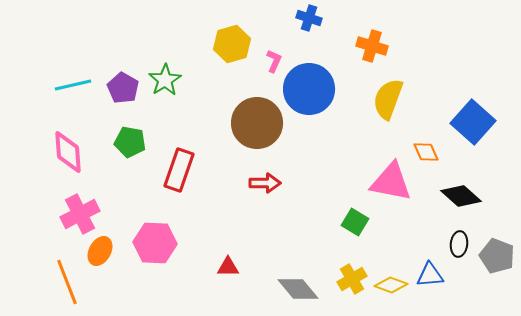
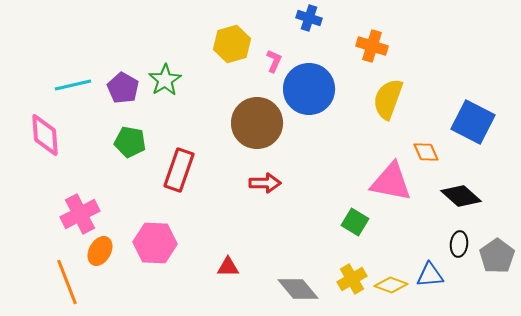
blue square: rotated 15 degrees counterclockwise
pink diamond: moved 23 px left, 17 px up
gray pentagon: rotated 16 degrees clockwise
